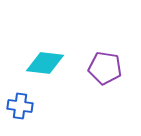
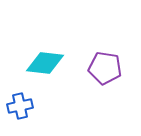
blue cross: rotated 20 degrees counterclockwise
